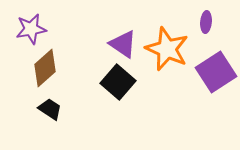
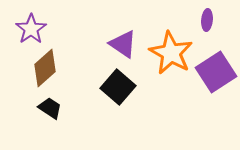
purple ellipse: moved 1 px right, 2 px up
purple star: rotated 24 degrees counterclockwise
orange star: moved 4 px right, 4 px down; rotated 6 degrees clockwise
black square: moved 5 px down
black trapezoid: moved 1 px up
